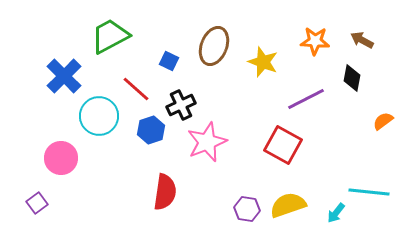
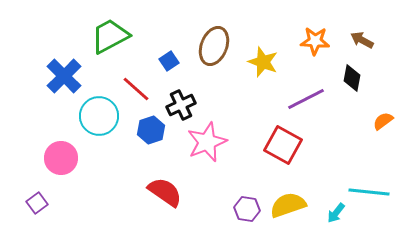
blue square: rotated 30 degrees clockwise
red semicircle: rotated 63 degrees counterclockwise
